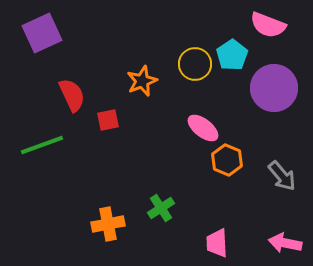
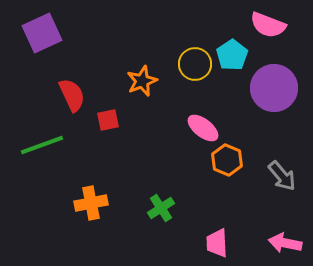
orange cross: moved 17 px left, 21 px up
